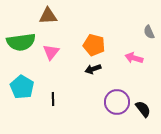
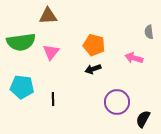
gray semicircle: rotated 16 degrees clockwise
cyan pentagon: rotated 25 degrees counterclockwise
black semicircle: moved 10 px down; rotated 114 degrees counterclockwise
